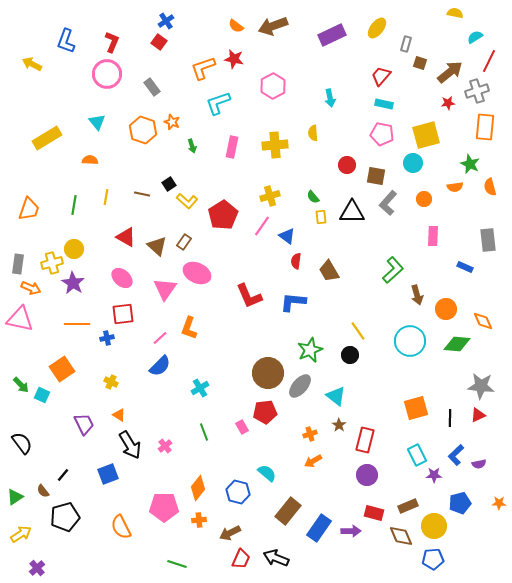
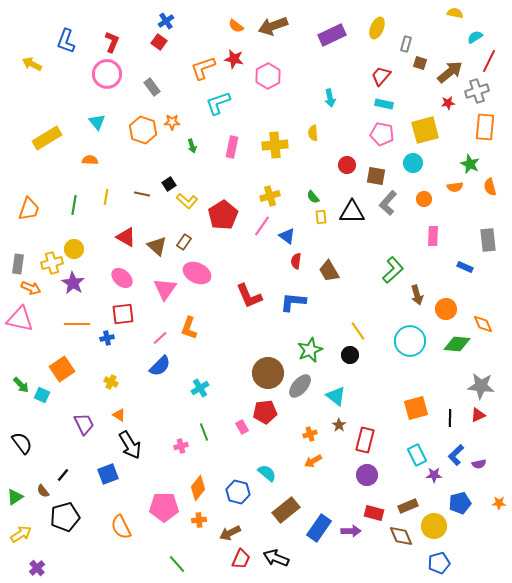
yellow ellipse at (377, 28): rotated 15 degrees counterclockwise
pink hexagon at (273, 86): moved 5 px left, 10 px up
orange star at (172, 122): rotated 21 degrees counterclockwise
yellow square at (426, 135): moved 1 px left, 5 px up
orange diamond at (483, 321): moved 3 px down
pink cross at (165, 446): moved 16 px right; rotated 24 degrees clockwise
brown rectangle at (288, 511): moved 2 px left, 1 px up; rotated 12 degrees clockwise
blue pentagon at (433, 559): moved 6 px right, 4 px down; rotated 10 degrees counterclockwise
green line at (177, 564): rotated 30 degrees clockwise
